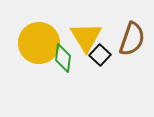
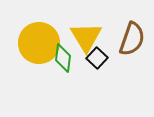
black square: moved 3 px left, 3 px down
